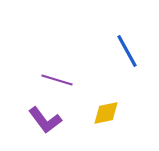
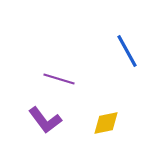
purple line: moved 2 px right, 1 px up
yellow diamond: moved 10 px down
